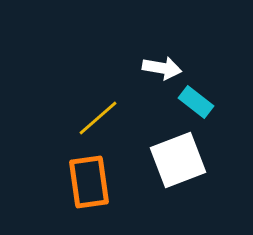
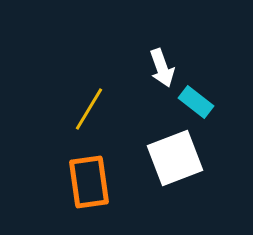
white arrow: rotated 60 degrees clockwise
yellow line: moved 9 px left, 9 px up; rotated 18 degrees counterclockwise
white square: moved 3 px left, 2 px up
